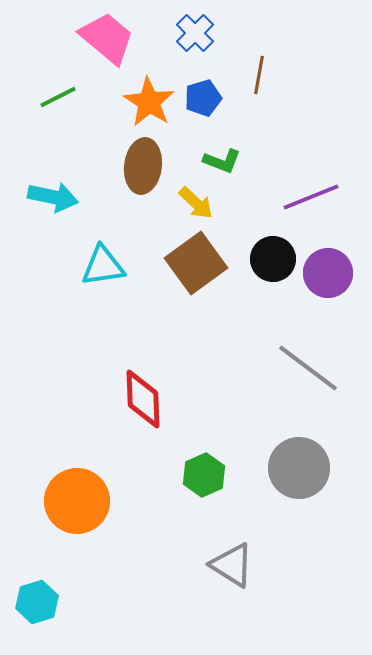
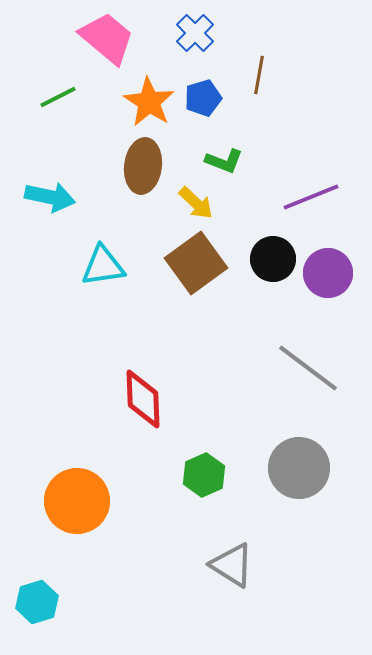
green L-shape: moved 2 px right
cyan arrow: moved 3 px left
